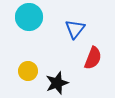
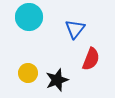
red semicircle: moved 2 px left, 1 px down
yellow circle: moved 2 px down
black star: moved 3 px up
